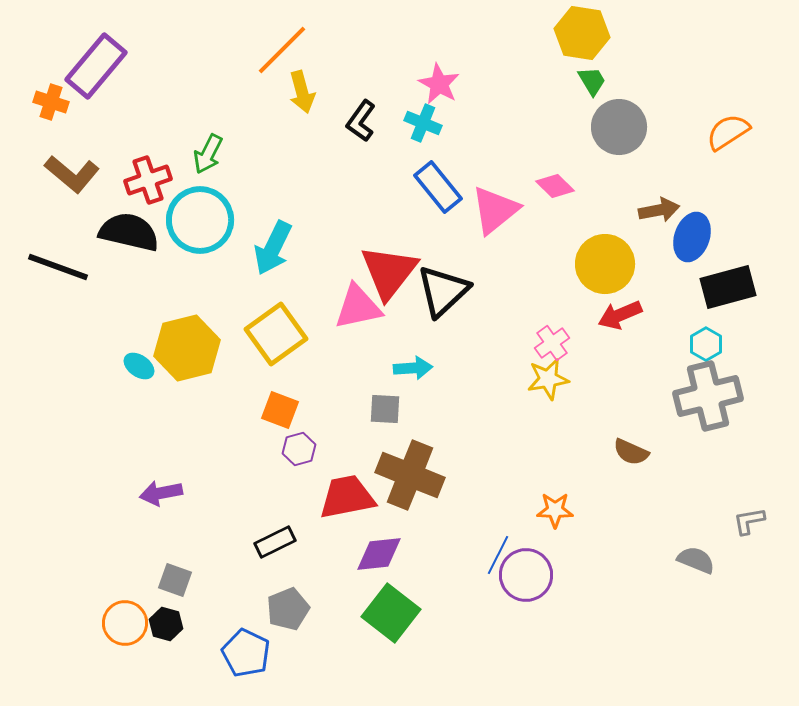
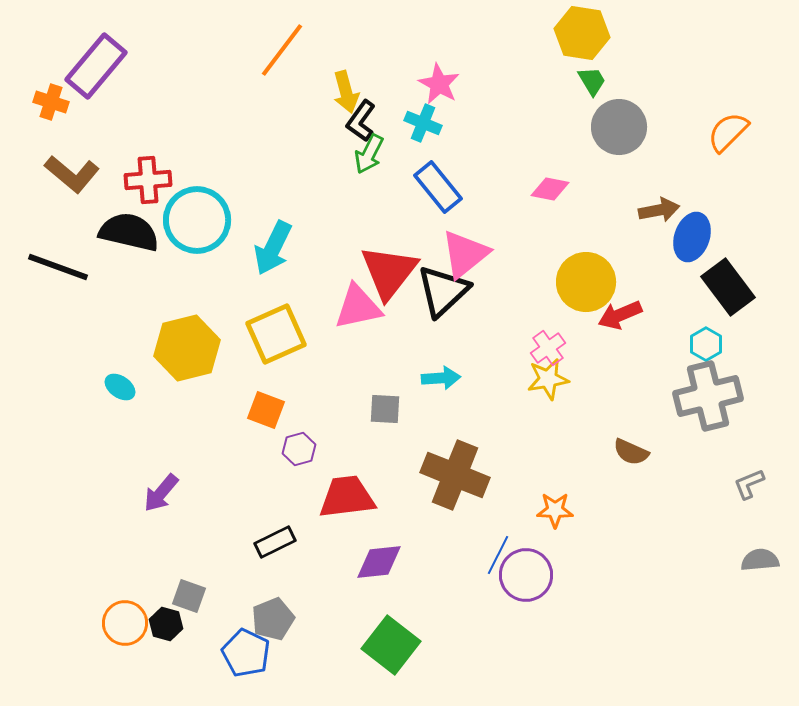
orange line at (282, 50): rotated 8 degrees counterclockwise
yellow arrow at (302, 92): moved 44 px right
orange semicircle at (728, 132): rotated 12 degrees counterclockwise
green arrow at (208, 154): moved 161 px right
red cross at (148, 180): rotated 15 degrees clockwise
pink diamond at (555, 186): moved 5 px left, 3 px down; rotated 33 degrees counterclockwise
pink triangle at (495, 210): moved 30 px left, 44 px down
cyan circle at (200, 220): moved 3 px left
yellow circle at (605, 264): moved 19 px left, 18 px down
black rectangle at (728, 287): rotated 68 degrees clockwise
yellow square at (276, 334): rotated 12 degrees clockwise
pink cross at (552, 343): moved 4 px left, 5 px down
cyan ellipse at (139, 366): moved 19 px left, 21 px down
cyan arrow at (413, 368): moved 28 px right, 10 px down
orange square at (280, 410): moved 14 px left
brown cross at (410, 475): moved 45 px right
purple arrow at (161, 493): rotated 39 degrees counterclockwise
red trapezoid at (347, 497): rotated 4 degrees clockwise
gray L-shape at (749, 521): moved 37 px up; rotated 12 degrees counterclockwise
purple diamond at (379, 554): moved 8 px down
gray semicircle at (696, 560): moved 64 px right; rotated 27 degrees counterclockwise
gray square at (175, 580): moved 14 px right, 16 px down
gray pentagon at (288, 609): moved 15 px left, 10 px down
green square at (391, 613): moved 32 px down
